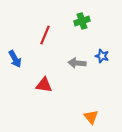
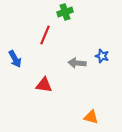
green cross: moved 17 px left, 9 px up
orange triangle: rotated 35 degrees counterclockwise
